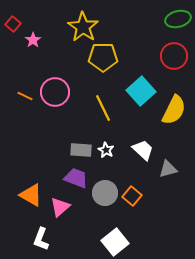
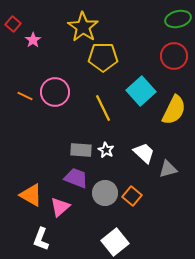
white trapezoid: moved 1 px right, 3 px down
